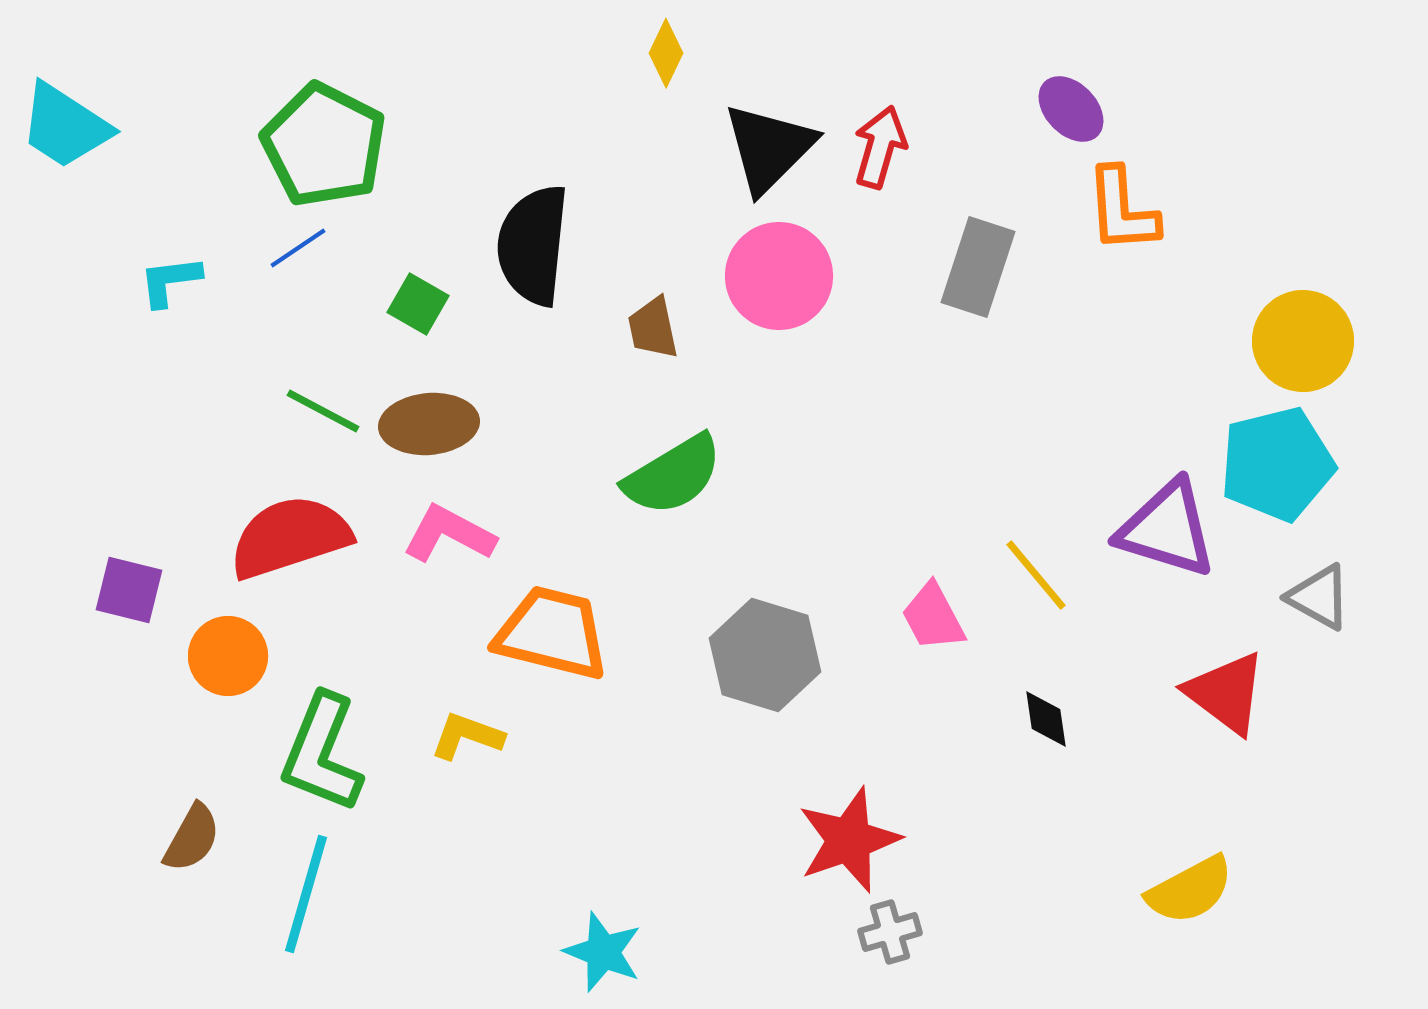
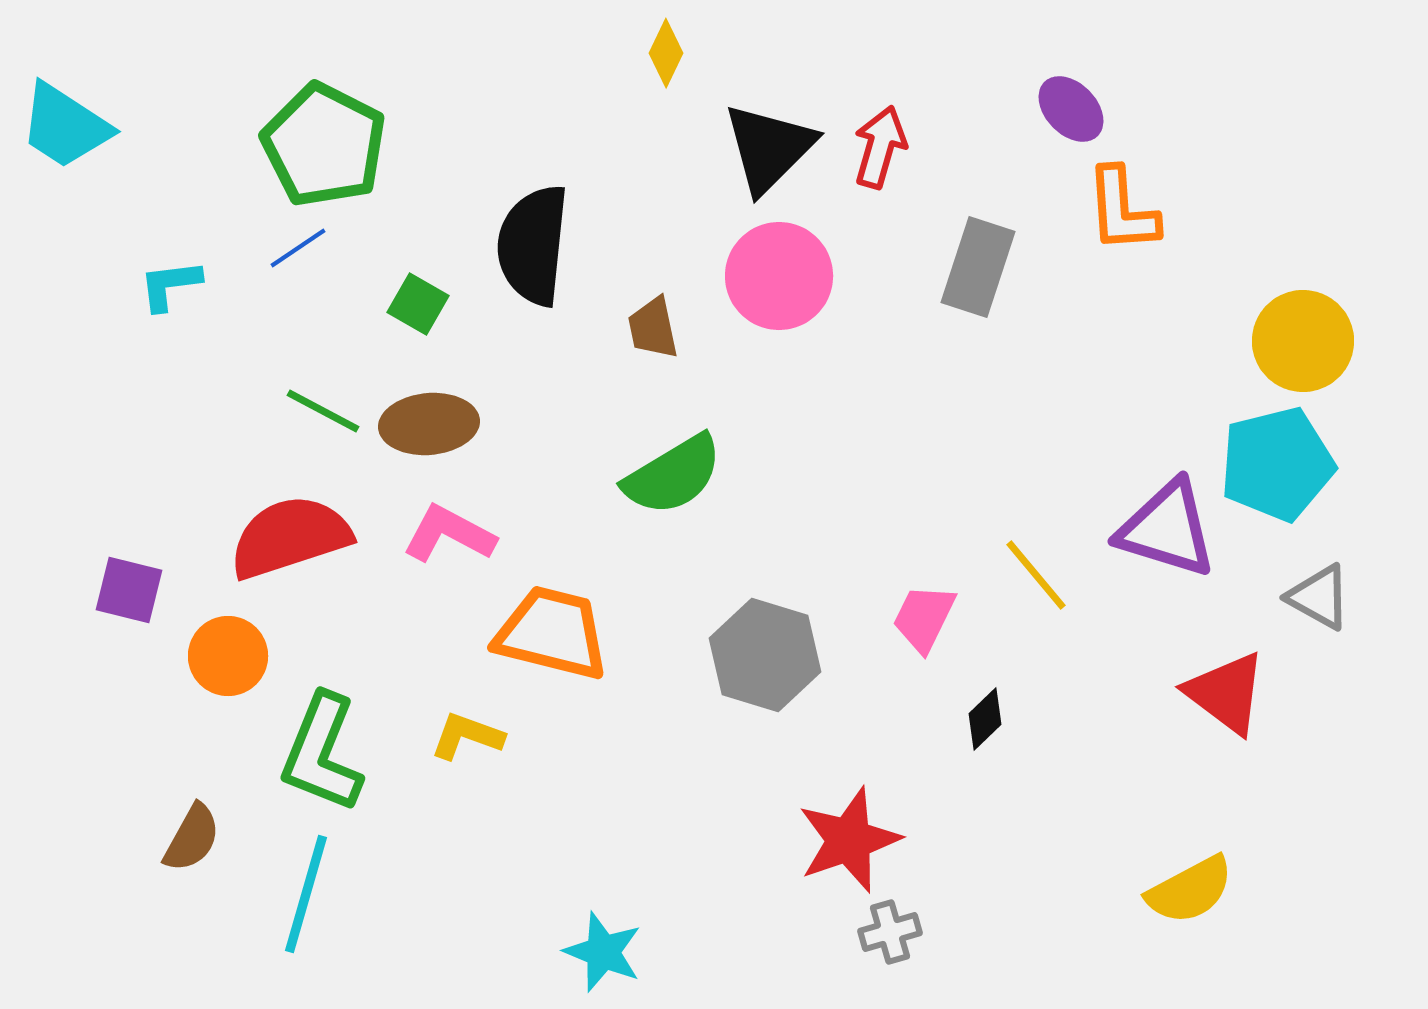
cyan L-shape: moved 4 px down
pink trapezoid: moved 9 px left, 1 px down; rotated 54 degrees clockwise
black diamond: moved 61 px left; rotated 54 degrees clockwise
